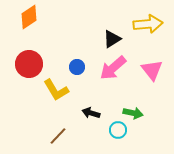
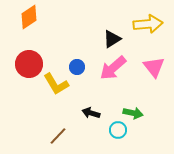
pink triangle: moved 2 px right, 3 px up
yellow L-shape: moved 6 px up
